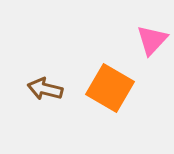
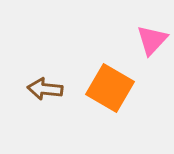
brown arrow: rotated 8 degrees counterclockwise
